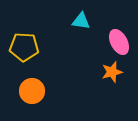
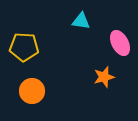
pink ellipse: moved 1 px right, 1 px down
orange star: moved 8 px left, 5 px down
